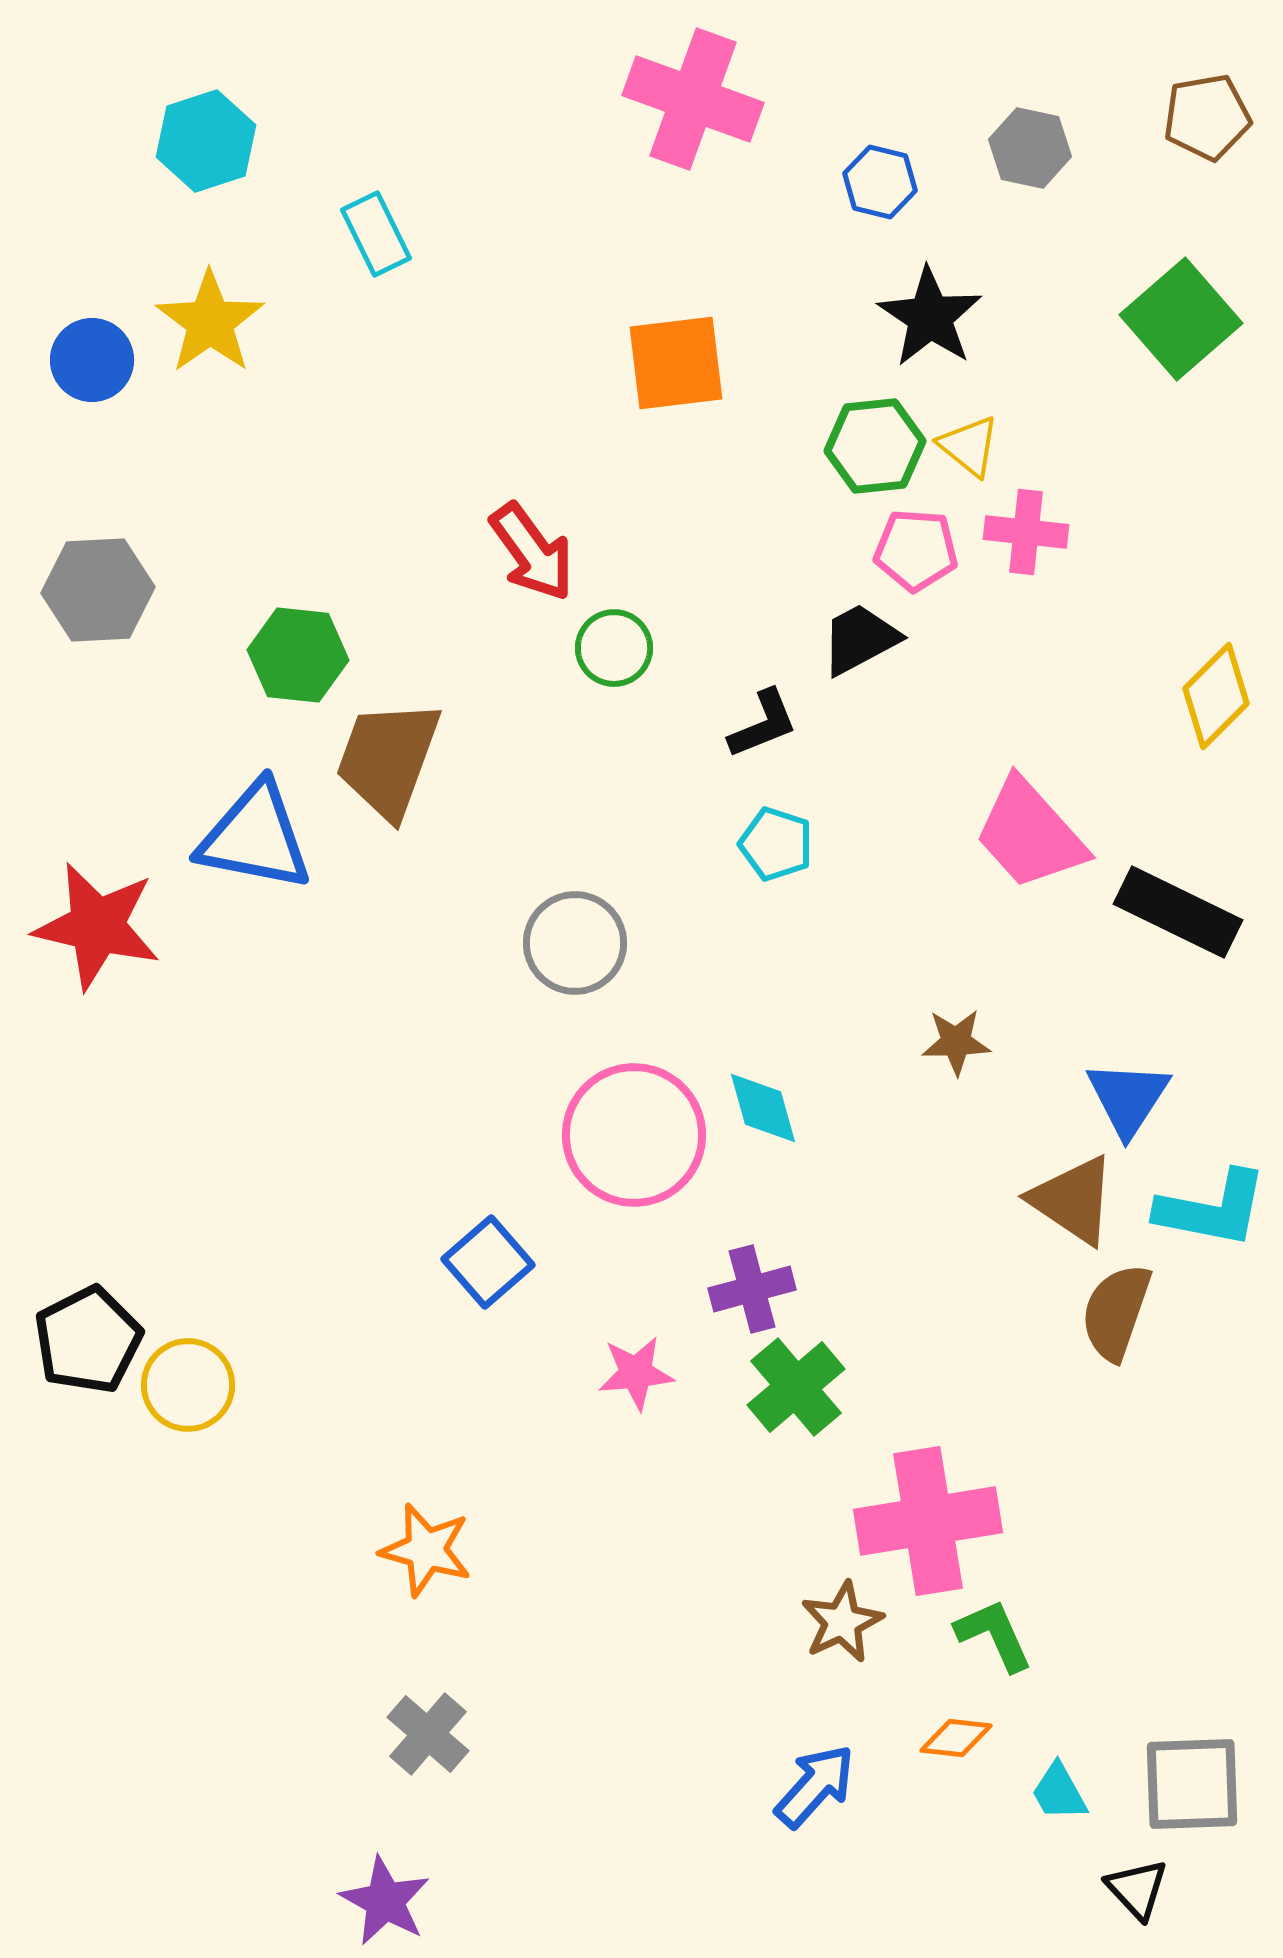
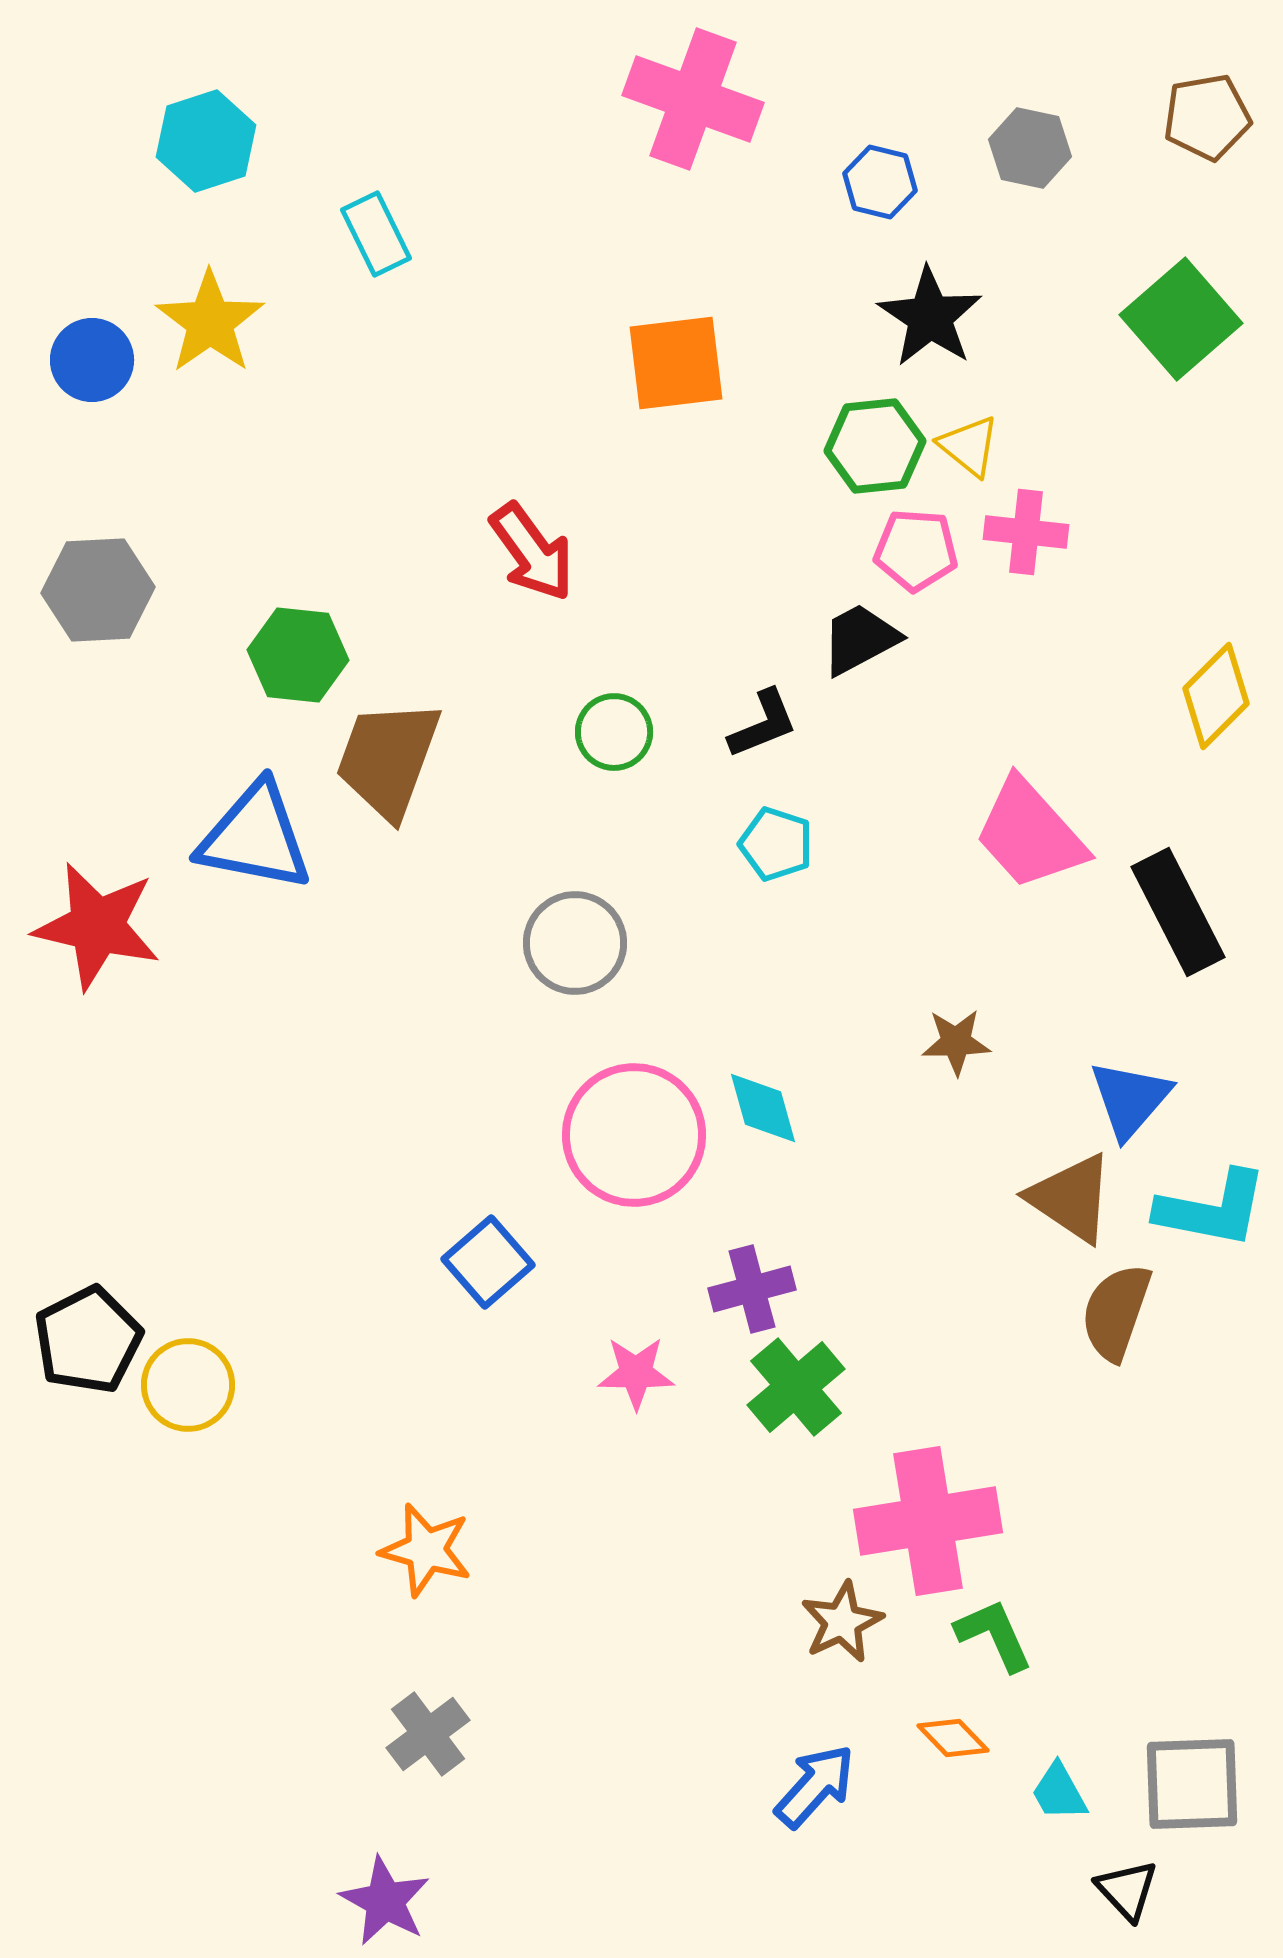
green circle at (614, 648): moved 84 px down
black rectangle at (1178, 912): rotated 37 degrees clockwise
blue triangle at (1128, 1098): moved 2 px right, 1 px down; rotated 8 degrees clockwise
brown triangle at (1073, 1200): moved 2 px left, 2 px up
pink star at (636, 1373): rotated 6 degrees clockwise
gray cross at (428, 1734): rotated 12 degrees clockwise
orange diamond at (956, 1738): moved 3 px left; rotated 40 degrees clockwise
black triangle at (1137, 1889): moved 10 px left, 1 px down
